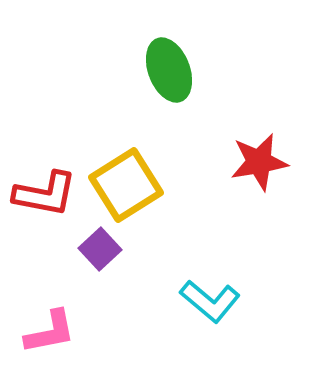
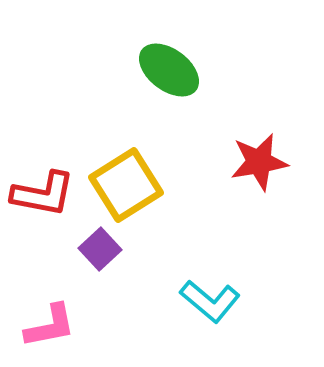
green ellipse: rotated 32 degrees counterclockwise
red L-shape: moved 2 px left
pink L-shape: moved 6 px up
